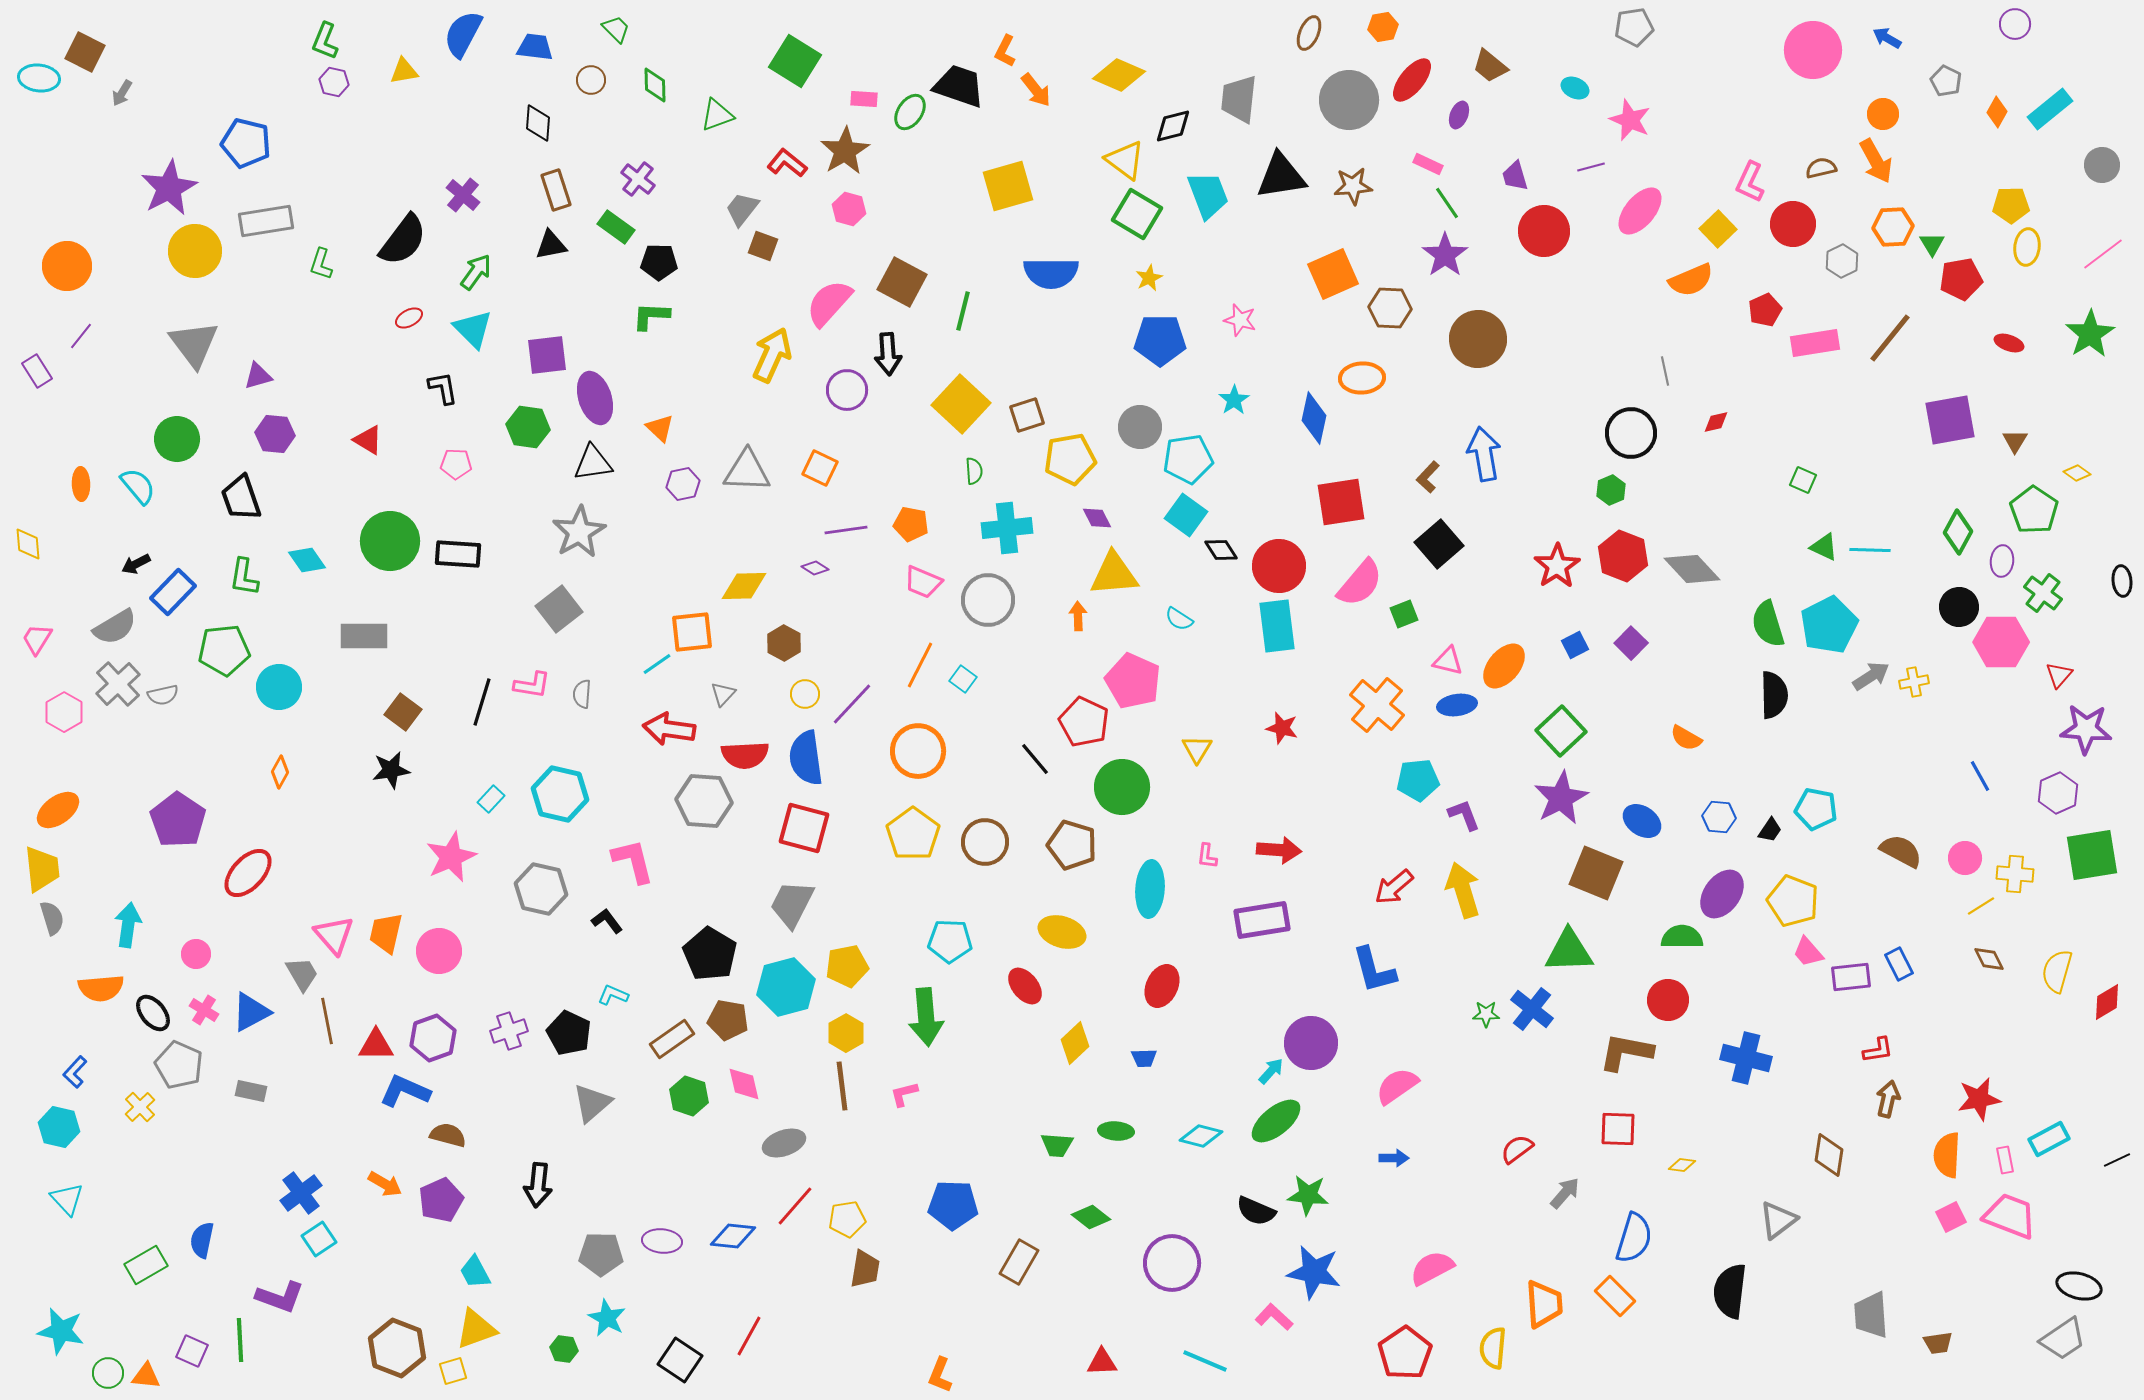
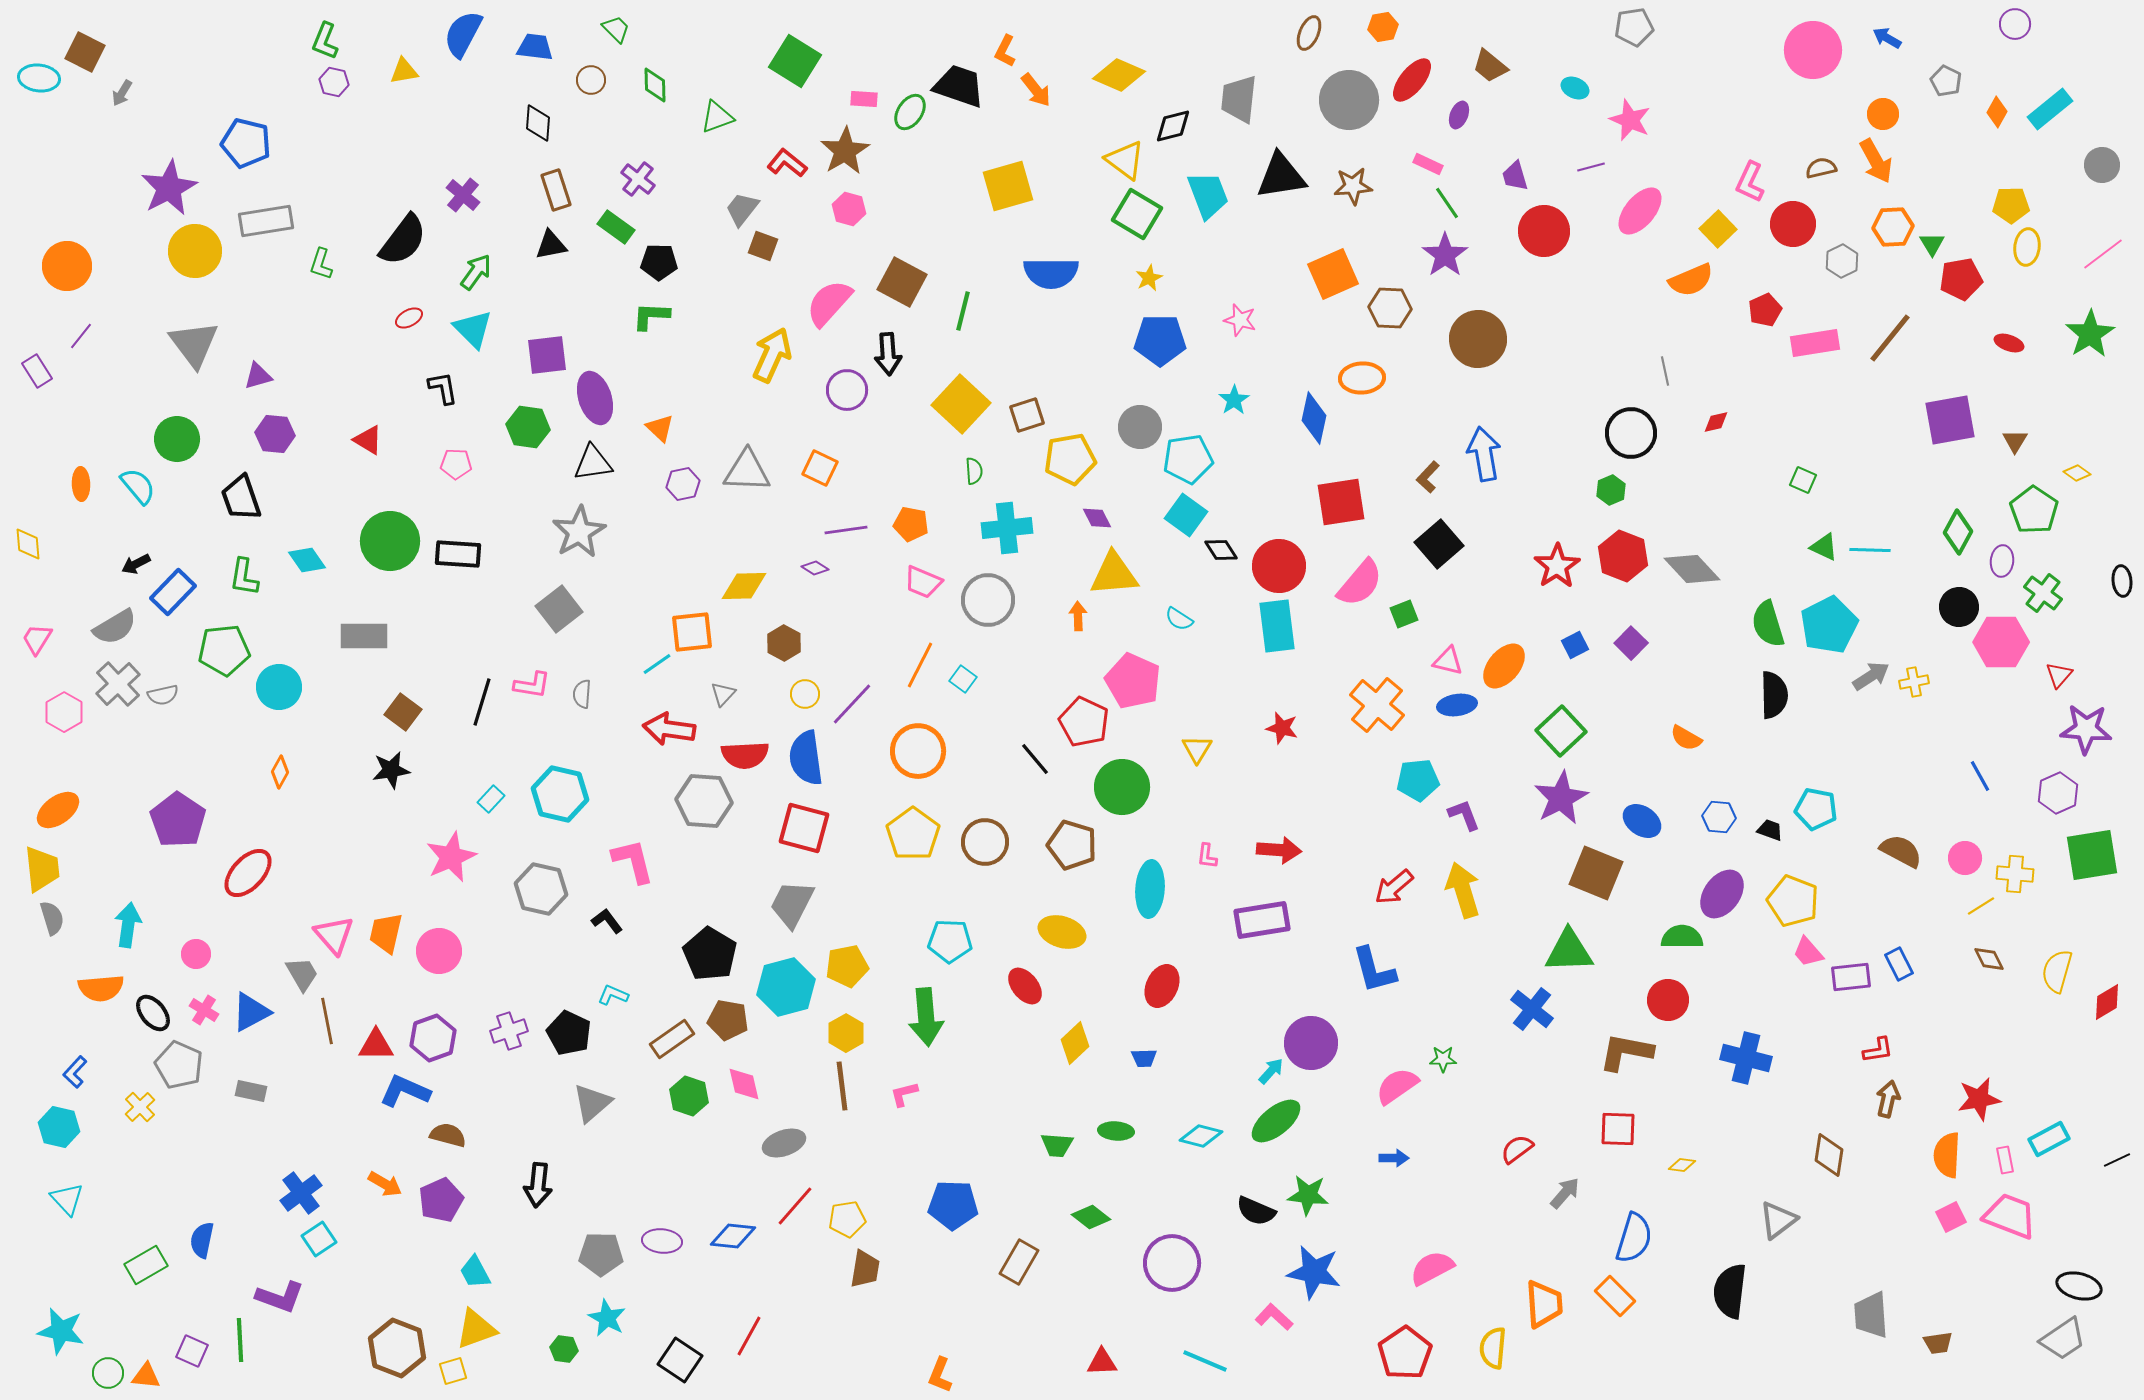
green triangle at (717, 115): moved 2 px down
black trapezoid at (1770, 830): rotated 104 degrees counterclockwise
green star at (1486, 1014): moved 43 px left, 45 px down
